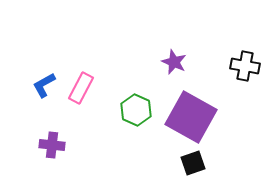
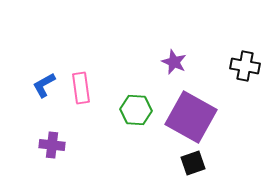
pink rectangle: rotated 36 degrees counterclockwise
green hexagon: rotated 20 degrees counterclockwise
